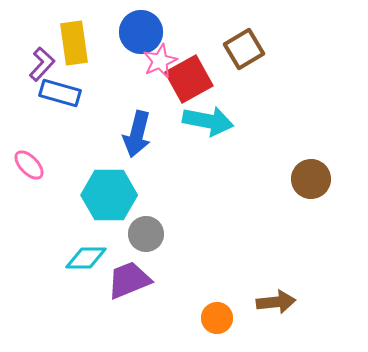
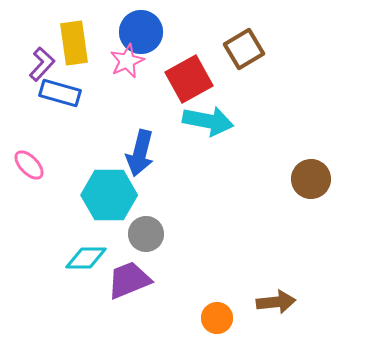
pink star: moved 33 px left
blue arrow: moved 3 px right, 19 px down
